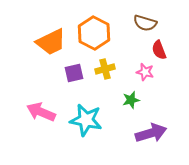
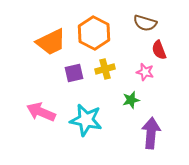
purple arrow: rotated 68 degrees counterclockwise
